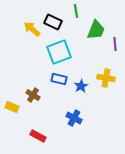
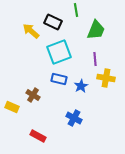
green line: moved 1 px up
yellow arrow: moved 1 px left, 2 px down
purple line: moved 20 px left, 15 px down
